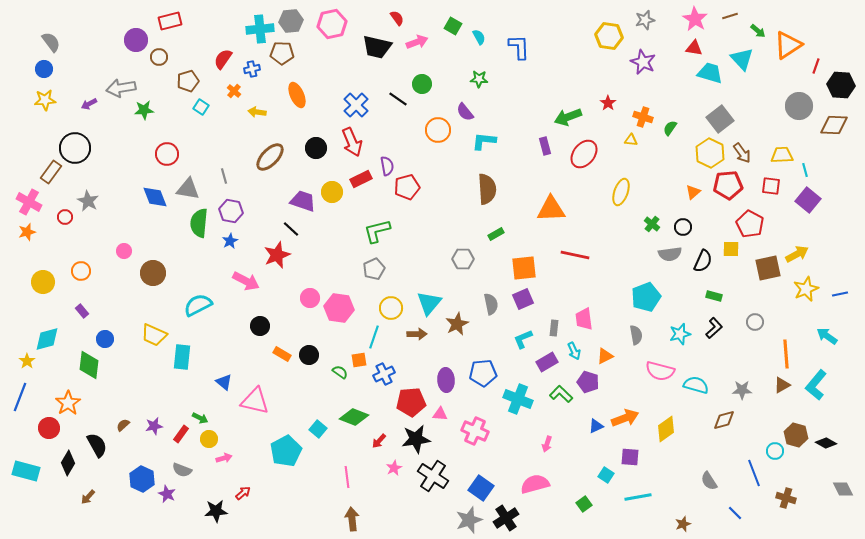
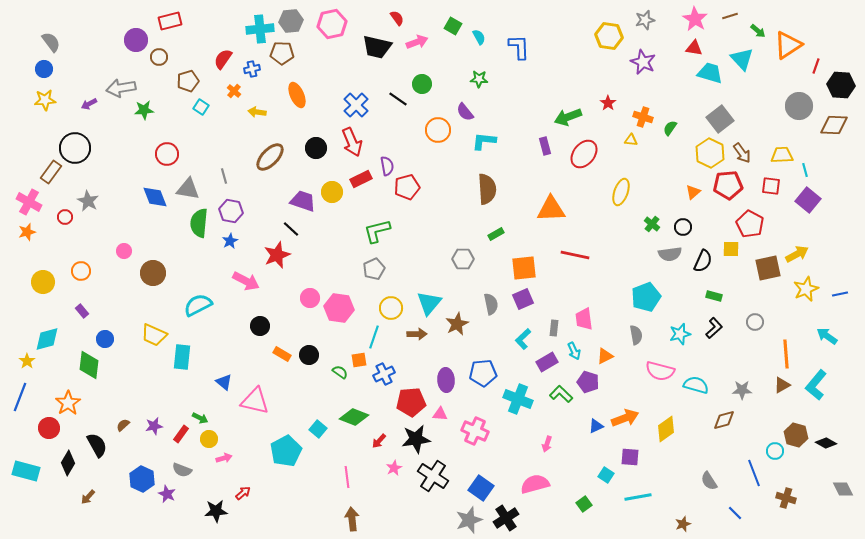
cyan L-shape at (523, 339): rotated 20 degrees counterclockwise
